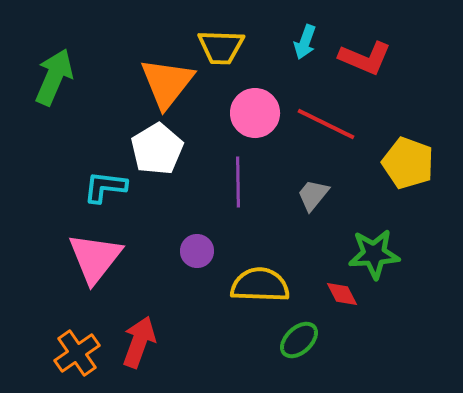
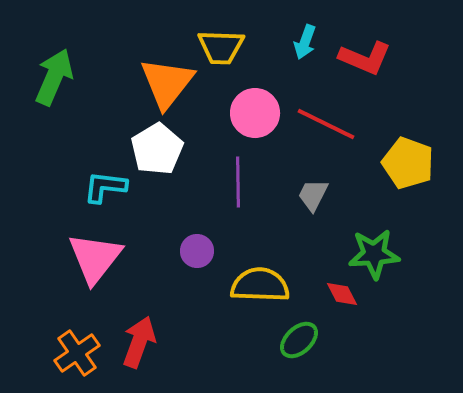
gray trapezoid: rotated 12 degrees counterclockwise
